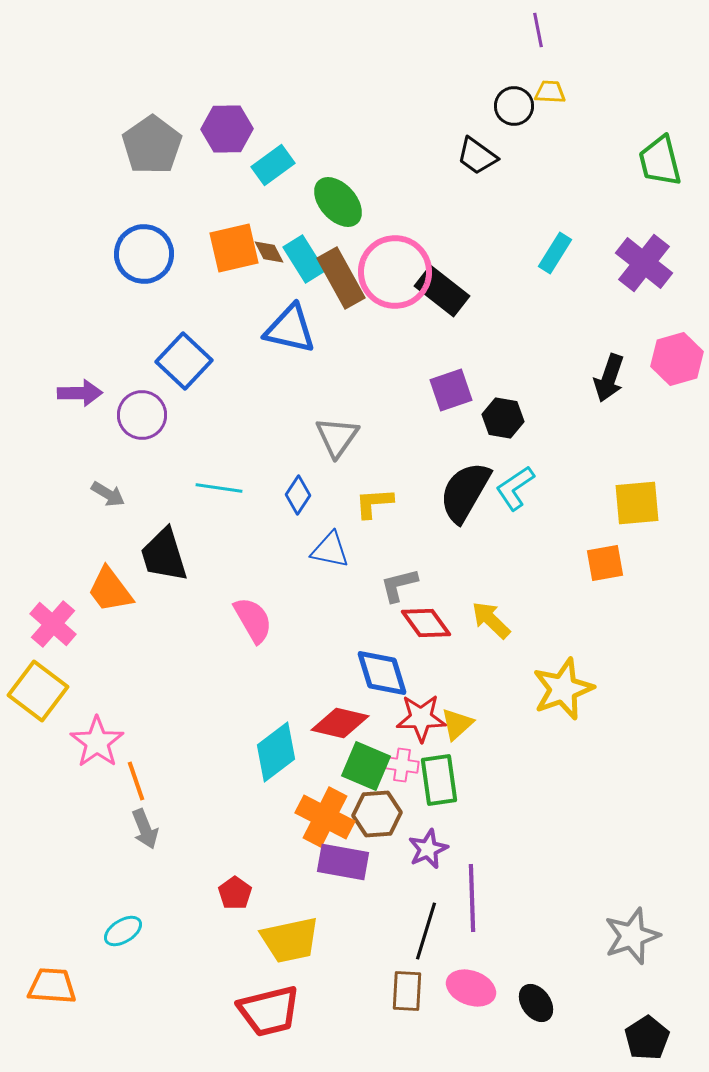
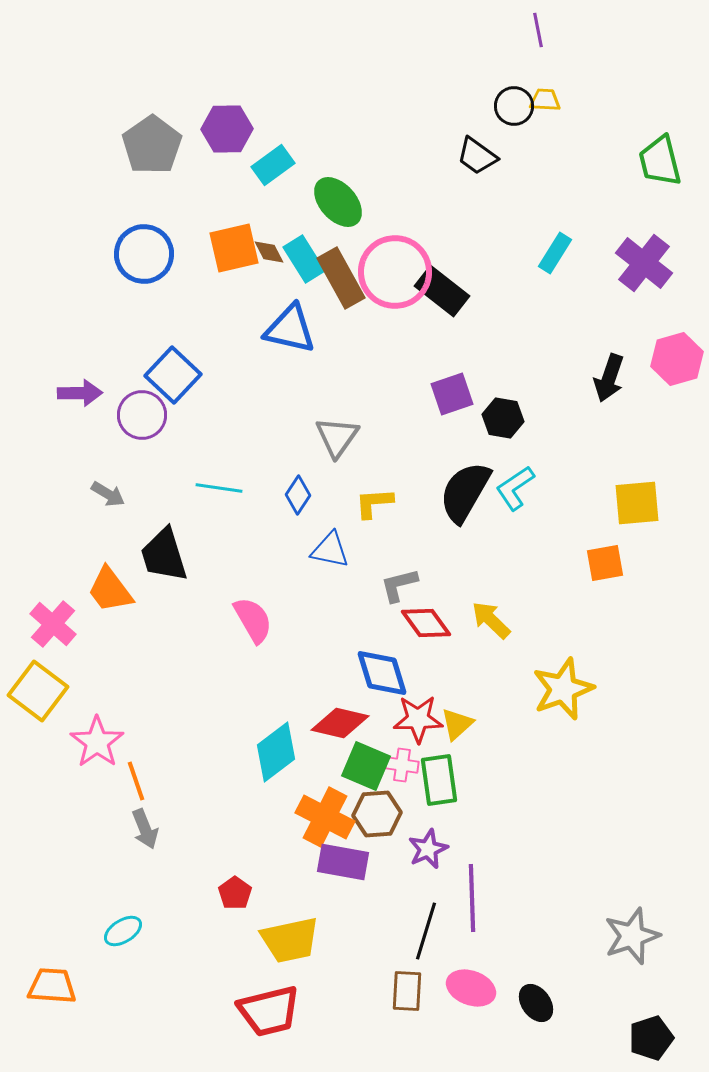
yellow trapezoid at (550, 92): moved 5 px left, 8 px down
blue square at (184, 361): moved 11 px left, 14 px down
purple square at (451, 390): moved 1 px right, 4 px down
red star at (421, 718): moved 3 px left, 1 px down
black pentagon at (647, 1038): moved 4 px right; rotated 15 degrees clockwise
